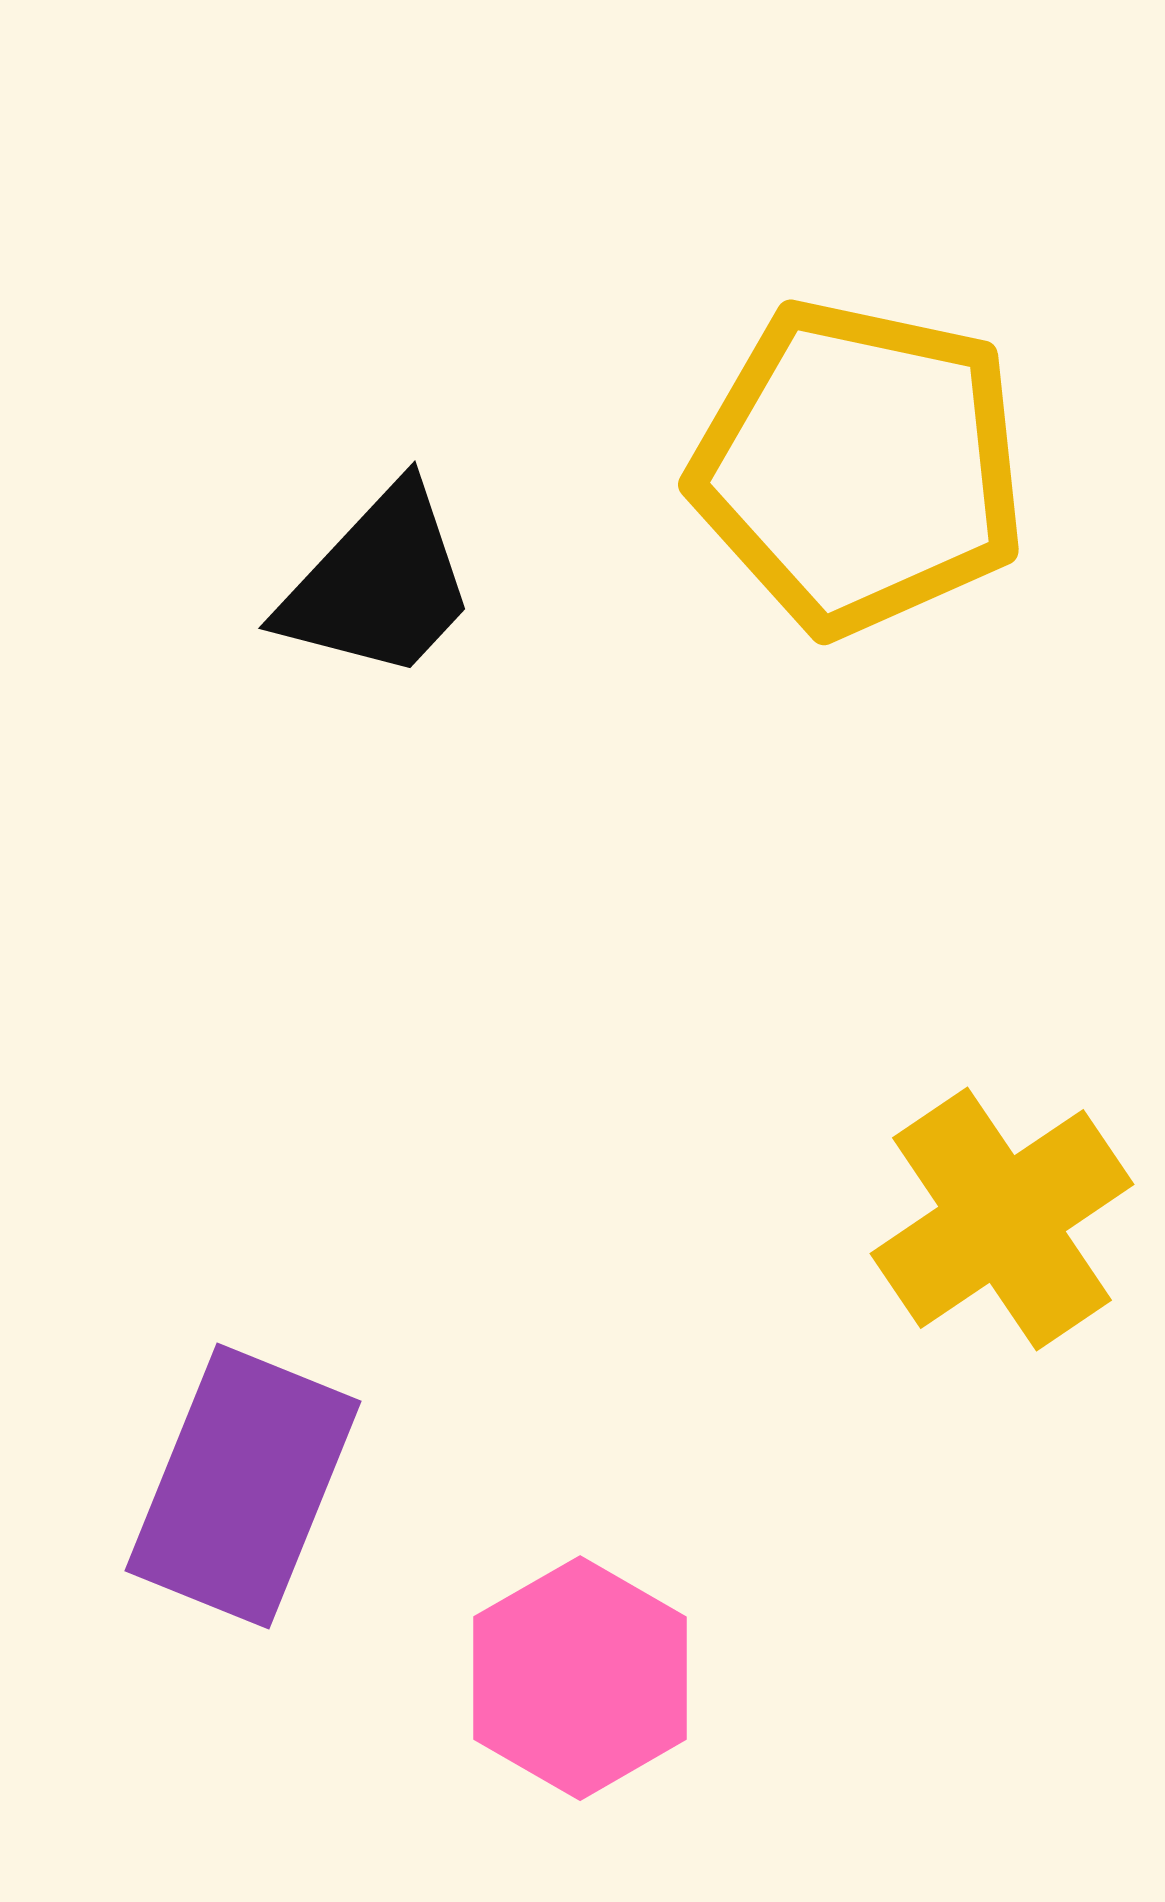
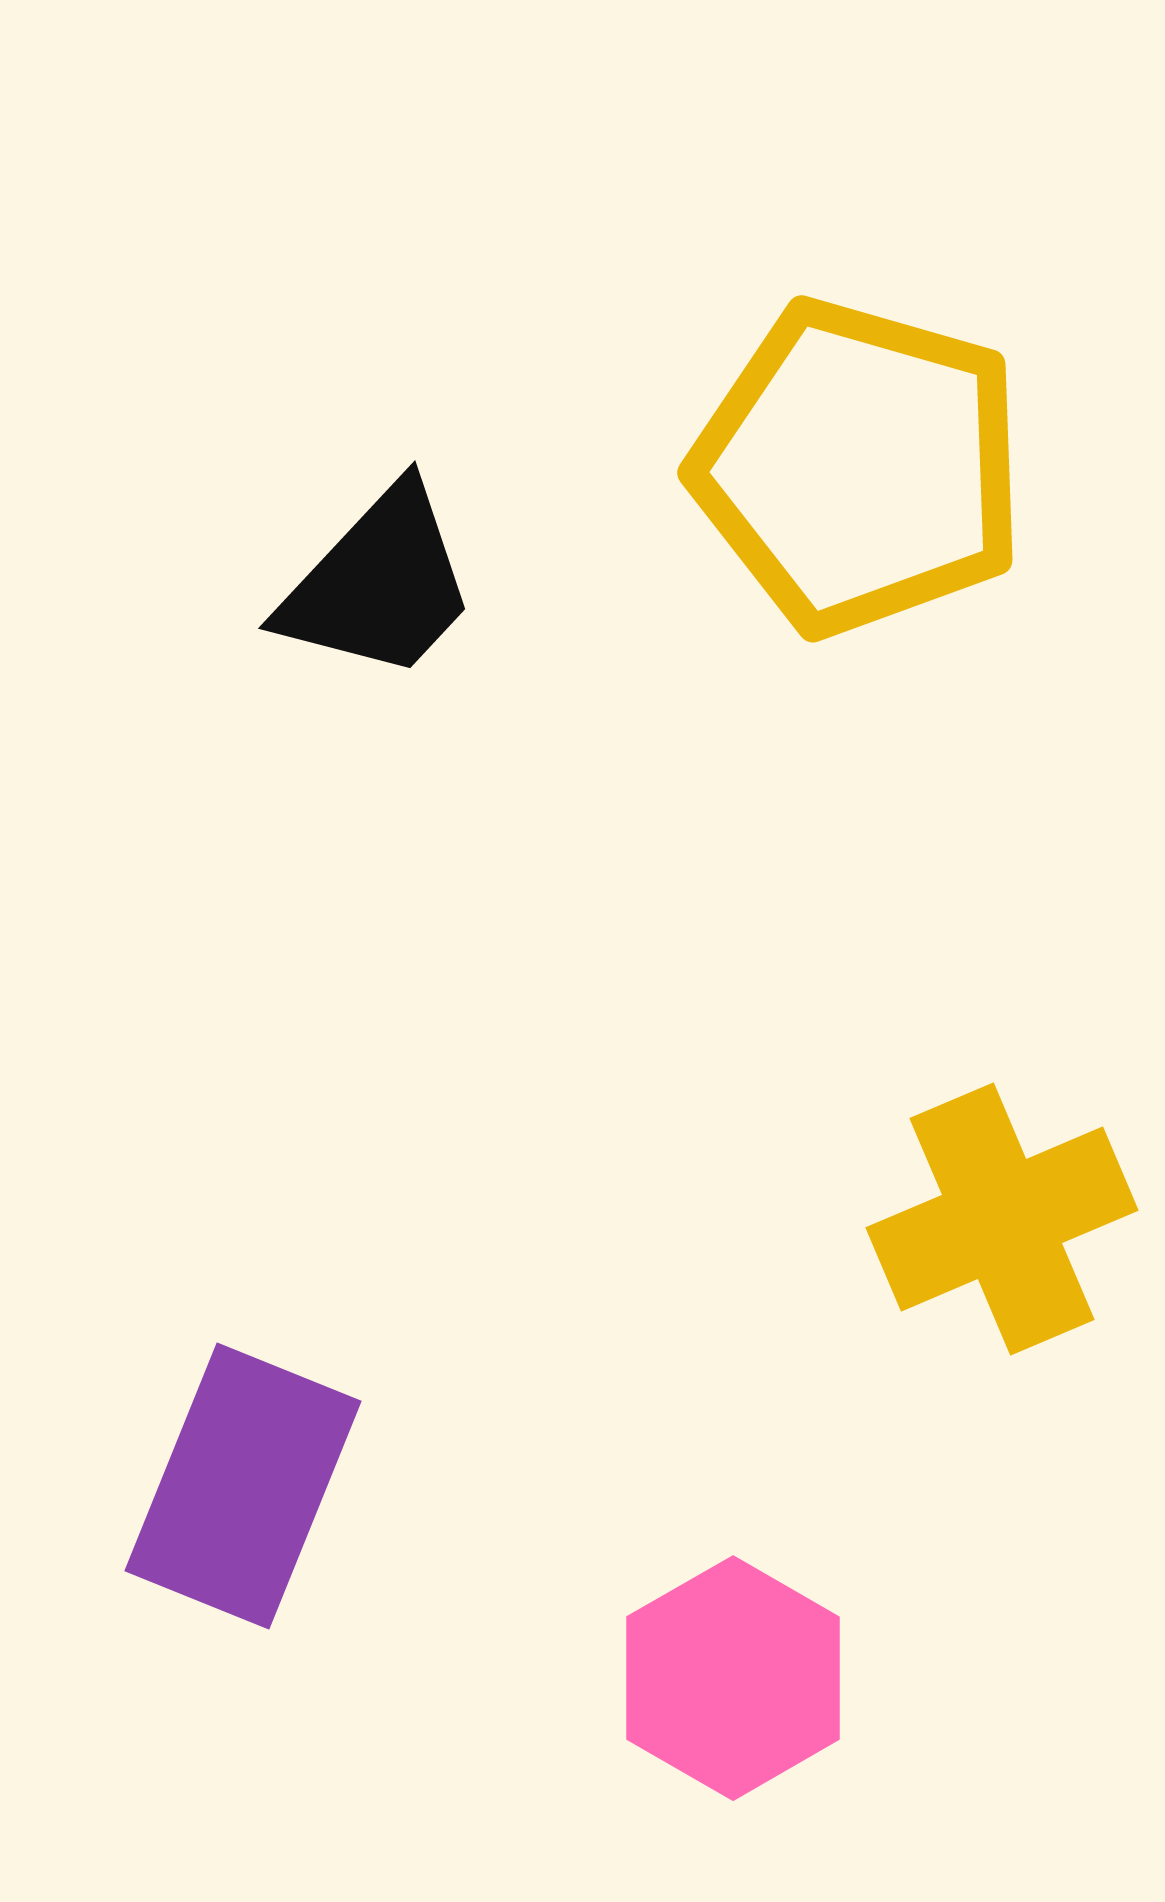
yellow pentagon: rotated 4 degrees clockwise
yellow cross: rotated 11 degrees clockwise
pink hexagon: moved 153 px right
